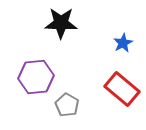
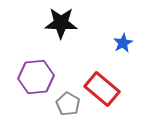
red rectangle: moved 20 px left
gray pentagon: moved 1 px right, 1 px up
